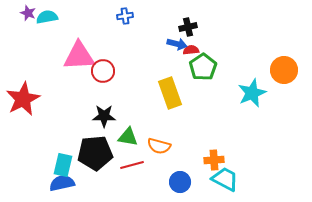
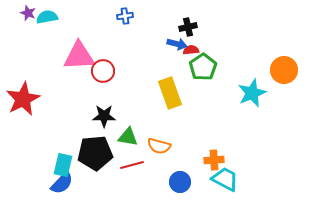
blue semicircle: rotated 145 degrees clockwise
